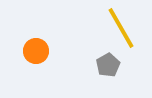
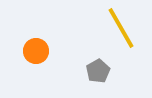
gray pentagon: moved 10 px left, 6 px down
